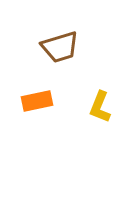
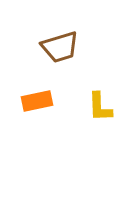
yellow L-shape: rotated 24 degrees counterclockwise
